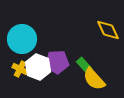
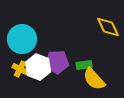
yellow diamond: moved 3 px up
green rectangle: rotated 56 degrees counterclockwise
